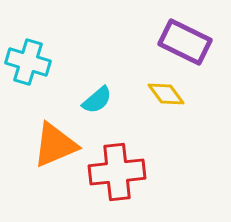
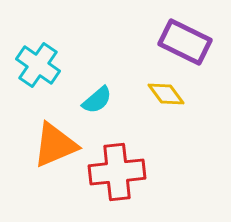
cyan cross: moved 10 px right, 3 px down; rotated 18 degrees clockwise
